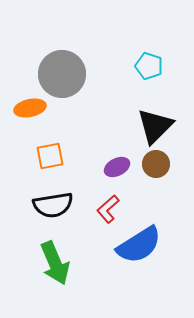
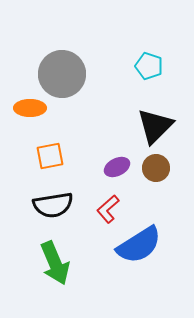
orange ellipse: rotated 12 degrees clockwise
brown circle: moved 4 px down
